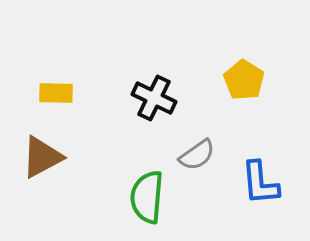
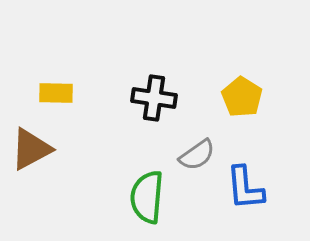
yellow pentagon: moved 2 px left, 17 px down
black cross: rotated 18 degrees counterclockwise
brown triangle: moved 11 px left, 8 px up
blue L-shape: moved 15 px left, 5 px down
